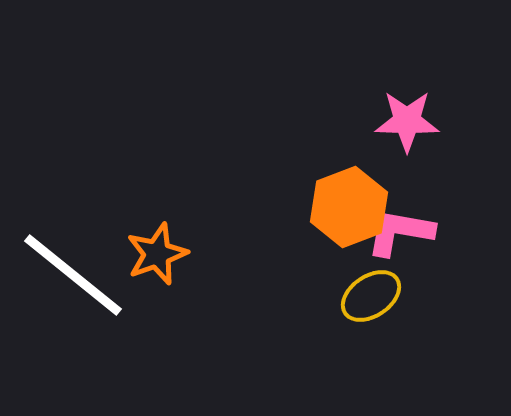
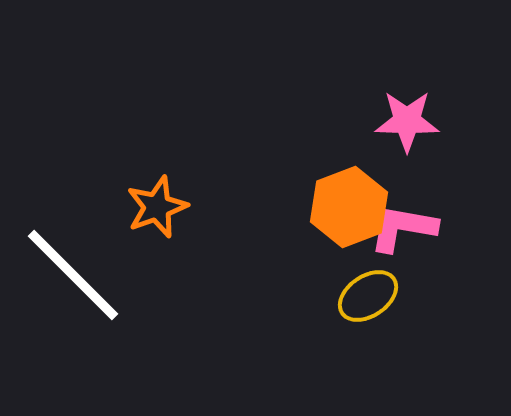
pink L-shape: moved 3 px right, 4 px up
orange star: moved 47 px up
white line: rotated 6 degrees clockwise
yellow ellipse: moved 3 px left
